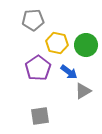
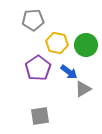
gray triangle: moved 2 px up
